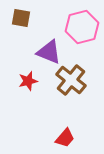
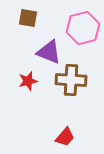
brown square: moved 7 px right
pink hexagon: moved 1 px right, 1 px down
brown cross: rotated 36 degrees counterclockwise
red trapezoid: moved 1 px up
